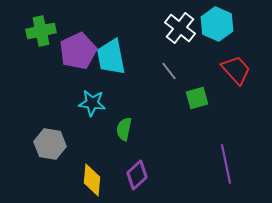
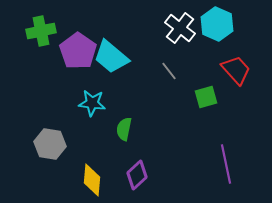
purple pentagon: rotated 12 degrees counterclockwise
cyan trapezoid: rotated 39 degrees counterclockwise
green square: moved 9 px right, 1 px up
